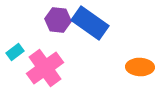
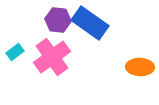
pink cross: moved 7 px right, 11 px up
